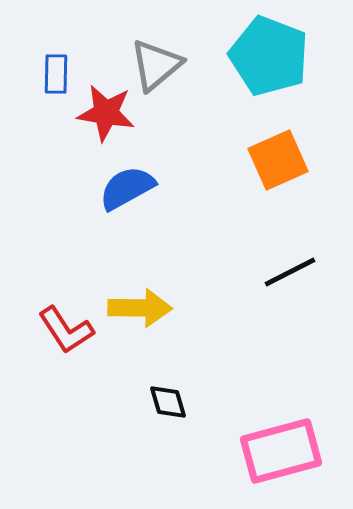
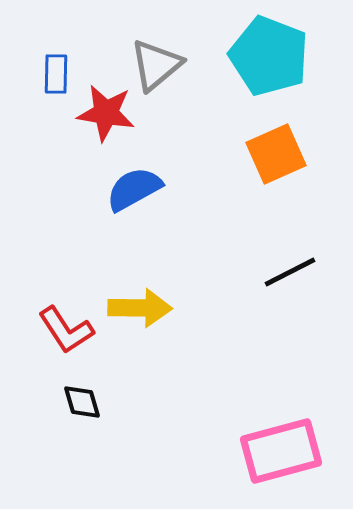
orange square: moved 2 px left, 6 px up
blue semicircle: moved 7 px right, 1 px down
black diamond: moved 86 px left
